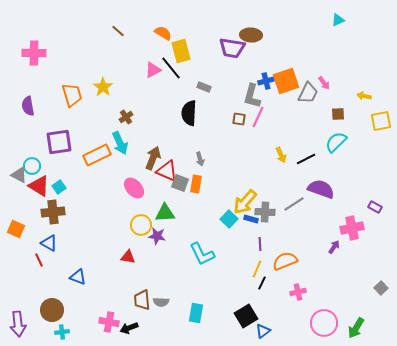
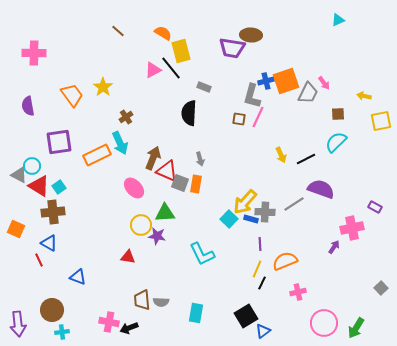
orange trapezoid at (72, 95): rotated 20 degrees counterclockwise
